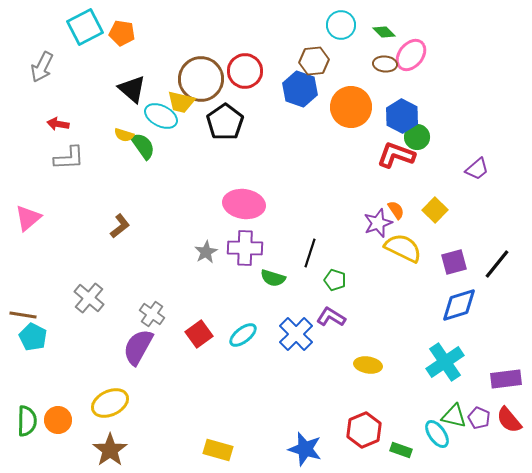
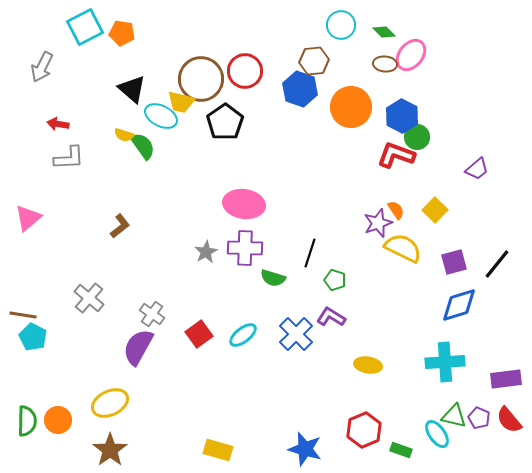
cyan cross at (445, 362): rotated 30 degrees clockwise
